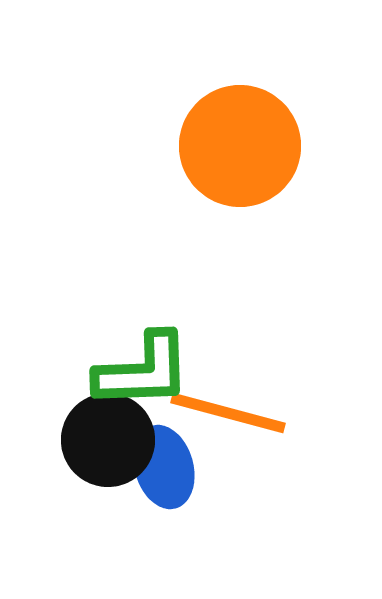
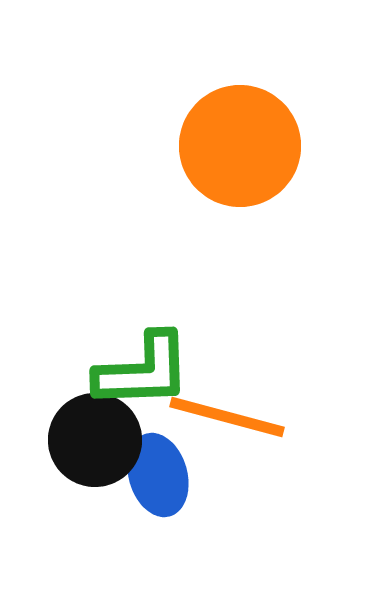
orange line: moved 1 px left, 4 px down
black circle: moved 13 px left
blue ellipse: moved 6 px left, 8 px down
